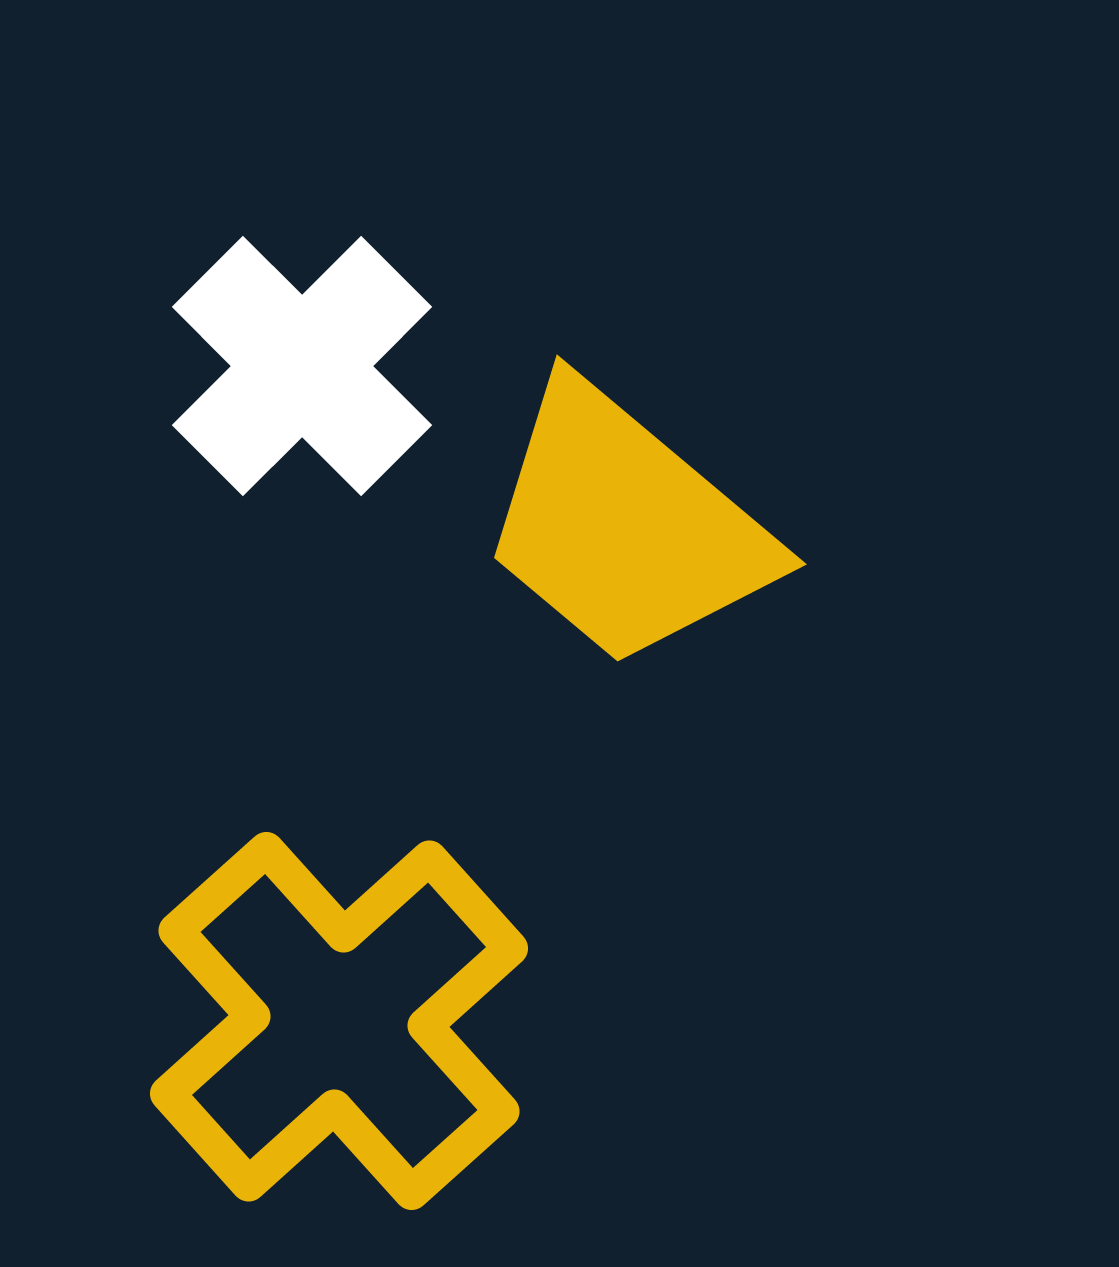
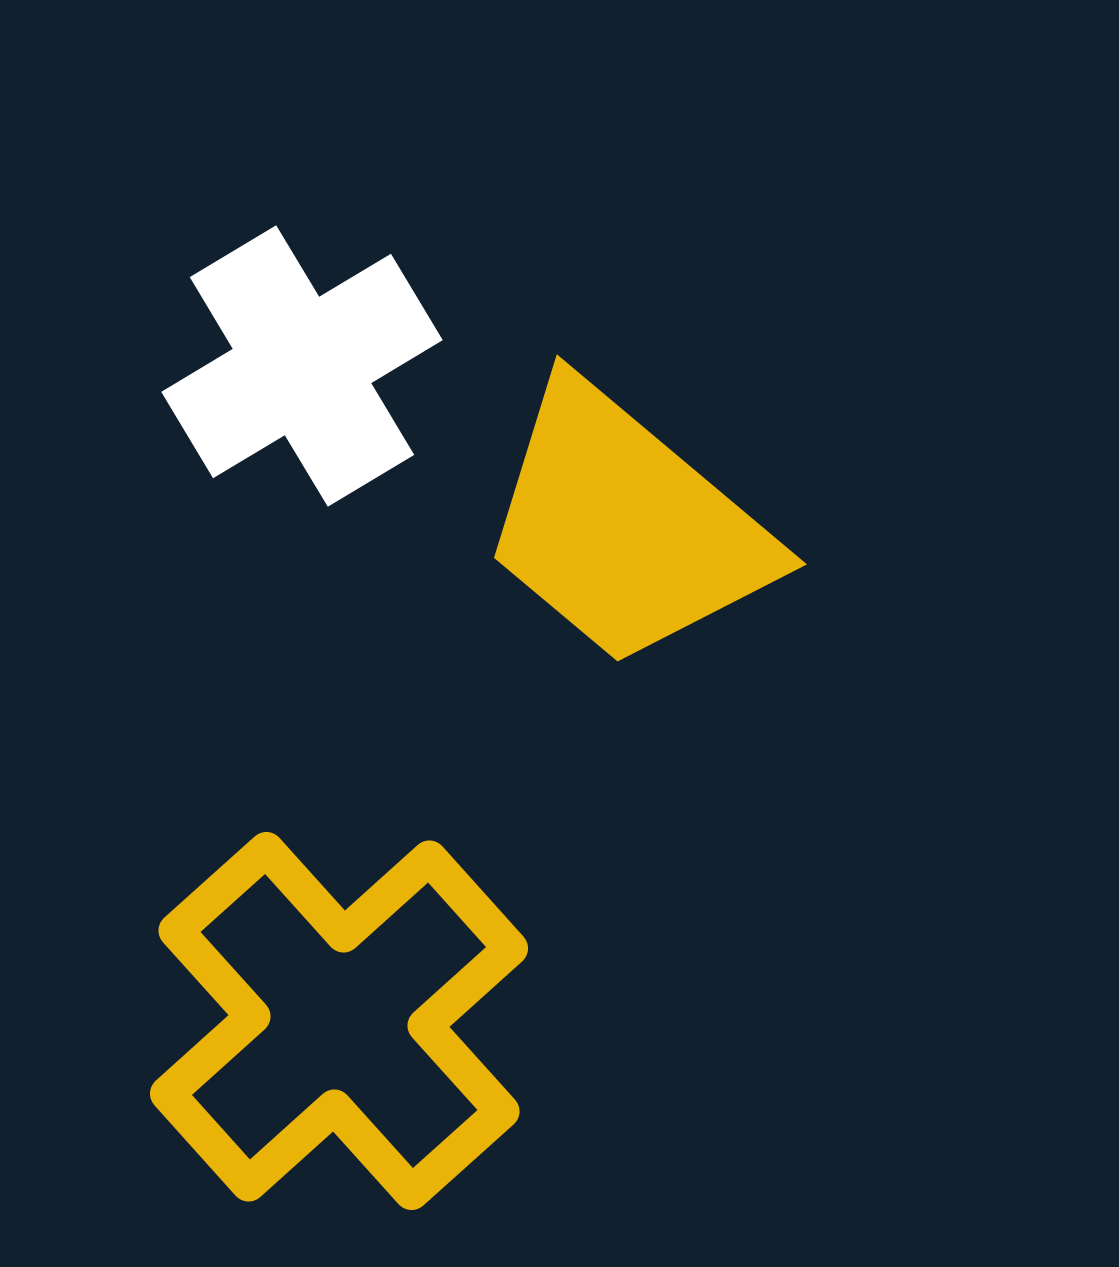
white cross: rotated 14 degrees clockwise
